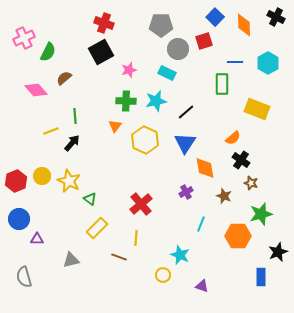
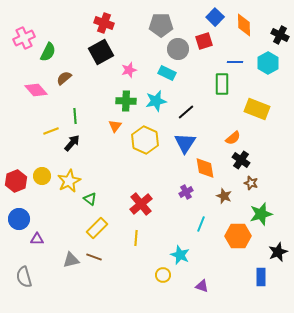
black cross at (276, 17): moved 4 px right, 18 px down
yellow star at (69, 181): rotated 20 degrees clockwise
brown line at (119, 257): moved 25 px left
